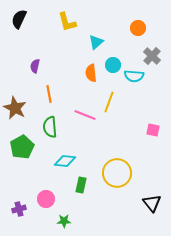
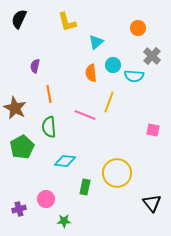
green semicircle: moved 1 px left
green rectangle: moved 4 px right, 2 px down
